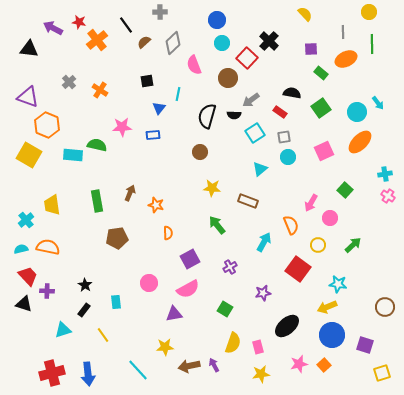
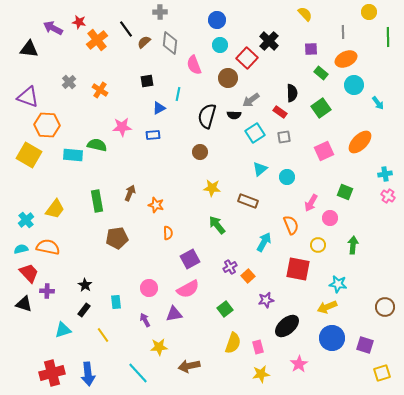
black line at (126, 25): moved 4 px down
gray diamond at (173, 43): moved 3 px left; rotated 40 degrees counterclockwise
cyan circle at (222, 43): moved 2 px left, 2 px down
green line at (372, 44): moved 16 px right, 7 px up
black semicircle at (292, 93): rotated 78 degrees clockwise
blue triangle at (159, 108): rotated 24 degrees clockwise
cyan circle at (357, 112): moved 3 px left, 27 px up
orange hexagon at (47, 125): rotated 20 degrees counterclockwise
cyan circle at (288, 157): moved 1 px left, 20 px down
green square at (345, 190): moved 2 px down; rotated 21 degrees counterclockwise
yellow trapezoid at (52, 205): moved 3 px right, 4 px down; rotated 135 degrees counterclockwise
green arrow at (353, 245): rotated 42 degrees counterclockwise
red square at (298, 269): rotated 25 degrees counterclockwise
red trapezoid at (28, 276): moved 1 px right, 3 px up
pink circle at (149, 283): moved 5 px down
purple star at (263, 293): moved 3 px right, 7 px down
green square at (225, 309): rotated 21 degrees clockwise
blue circle at (332, 335): moved 3 px down
yellow star at (165, 347): moved 6 px left
pink star at (299, 364): rotated 18 degrees counterclockwise
purple arrow at (214, 365): moved 69 px left, 45 px up
orange square at (324, 365): moved 76 px left, 89 px up
cyan line at (138, 370): moved 3 px down
